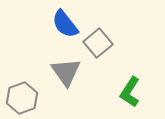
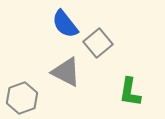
gray triangle: rotated 28 degrees counterclockwise
green L-shape: rotated 24 degrees counterclockwise
